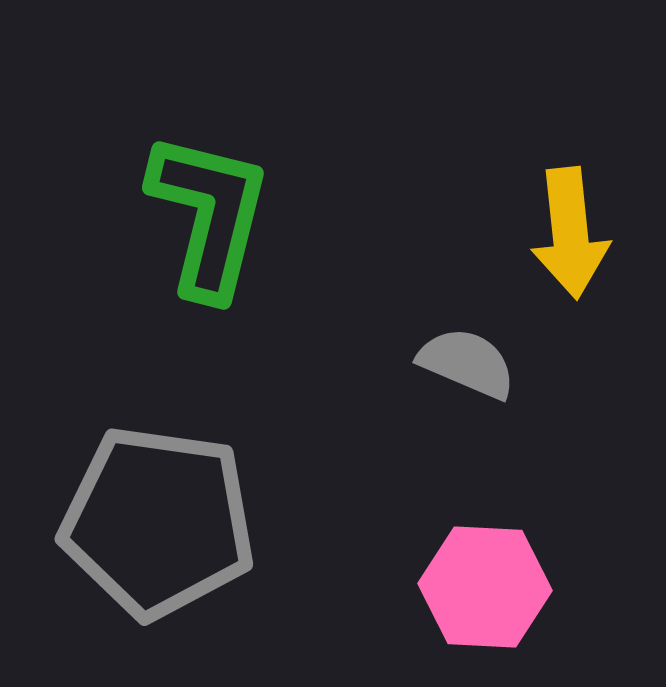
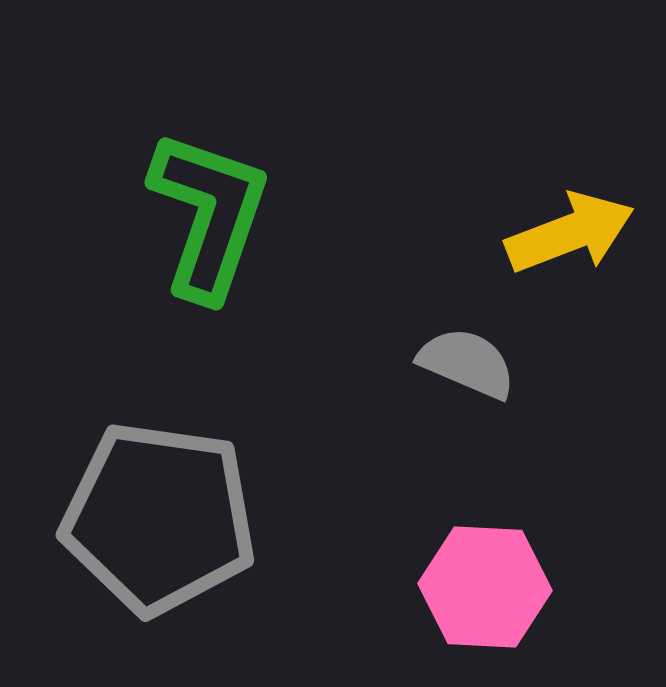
green L-shape: rotated 5 degrees clockwise
yellow arrow: rotated 105 degrees counterclockwise
gray pentagon: moved 1 px right, 4 px up
